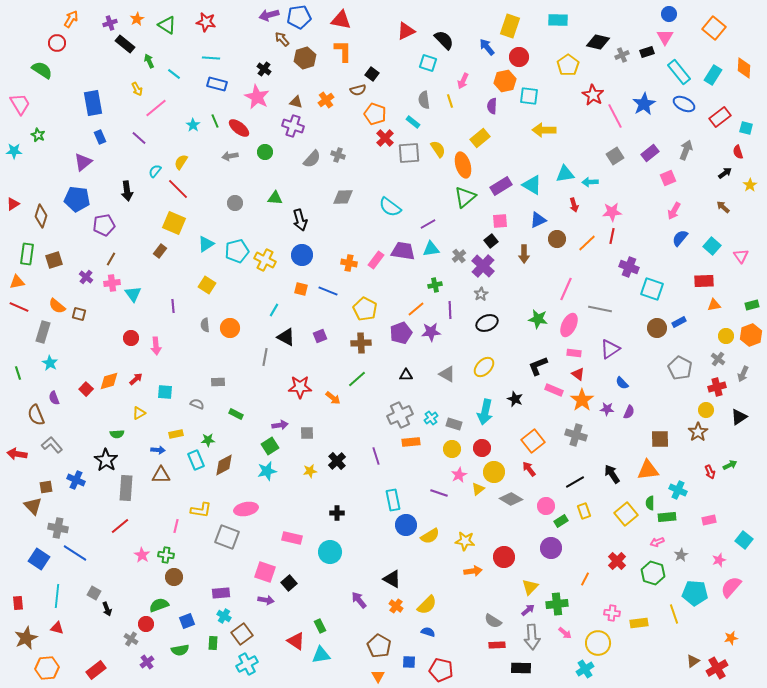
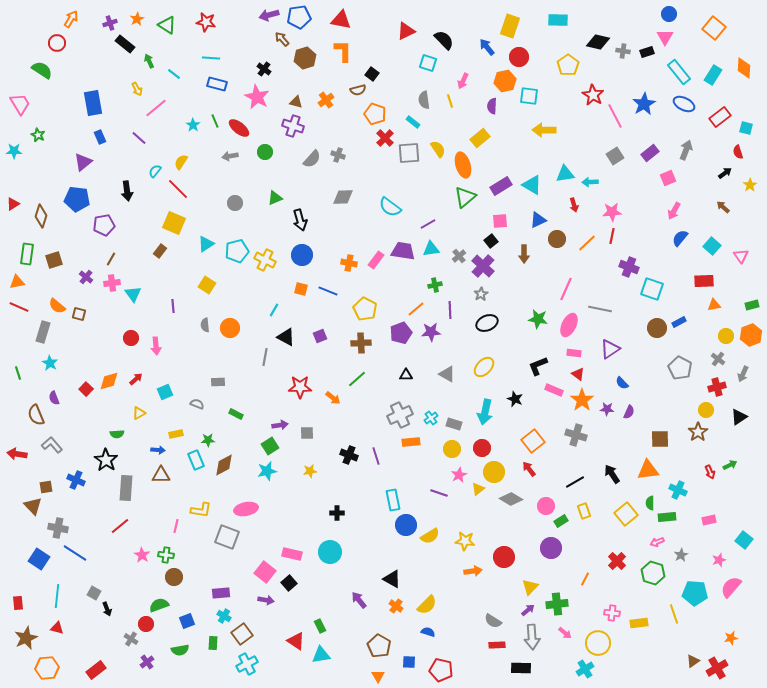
gray cross at (622, 55): moved 1 px right, 4 px up; rotated 32 degrees clockwise
green triangle at (275, 198): rotated 28 degrees counterclockwise
cyan square at (165, 392): rotated 28 degrees counterclockwise
black cross at (337, 461): moved 12 px right, 6 px up; rotated 24 degrees counterclockwise
pink rectangle at (292, 538): moved 16 px down
pink square at (265, 572): rotated 20 degrees clockwise
